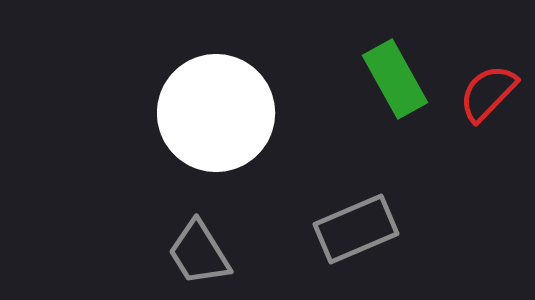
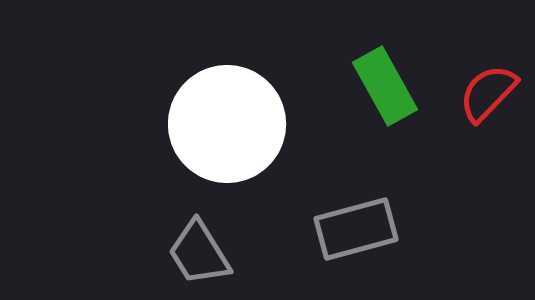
green rectangle: moved 10 px left, 7 px down
white circle: moved 11 px right, 11 px down
gray rectangle: rotated 8 degrees clockwise
